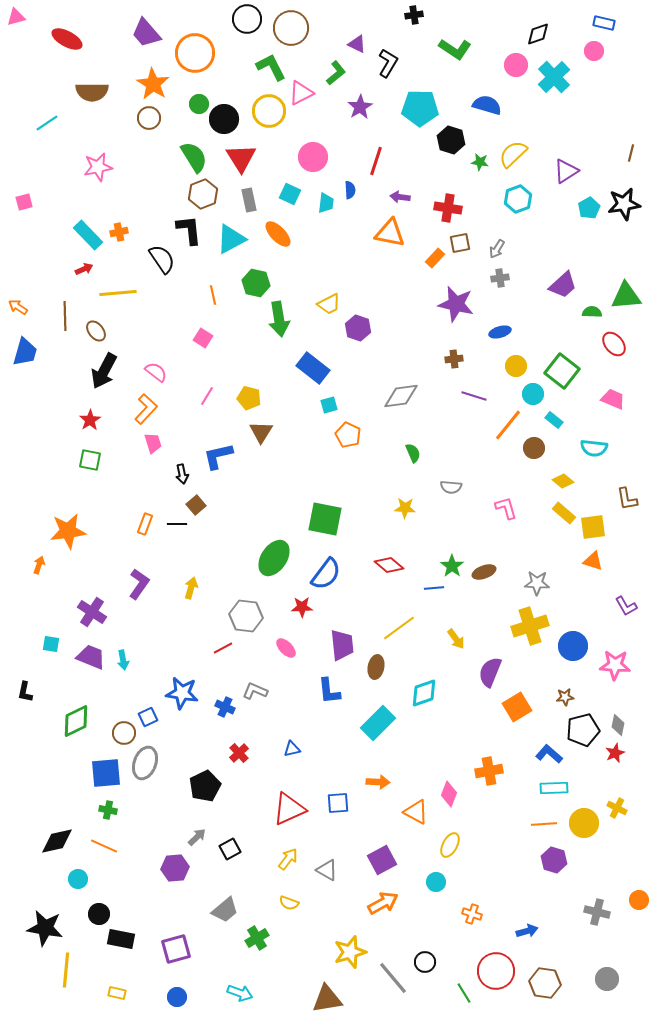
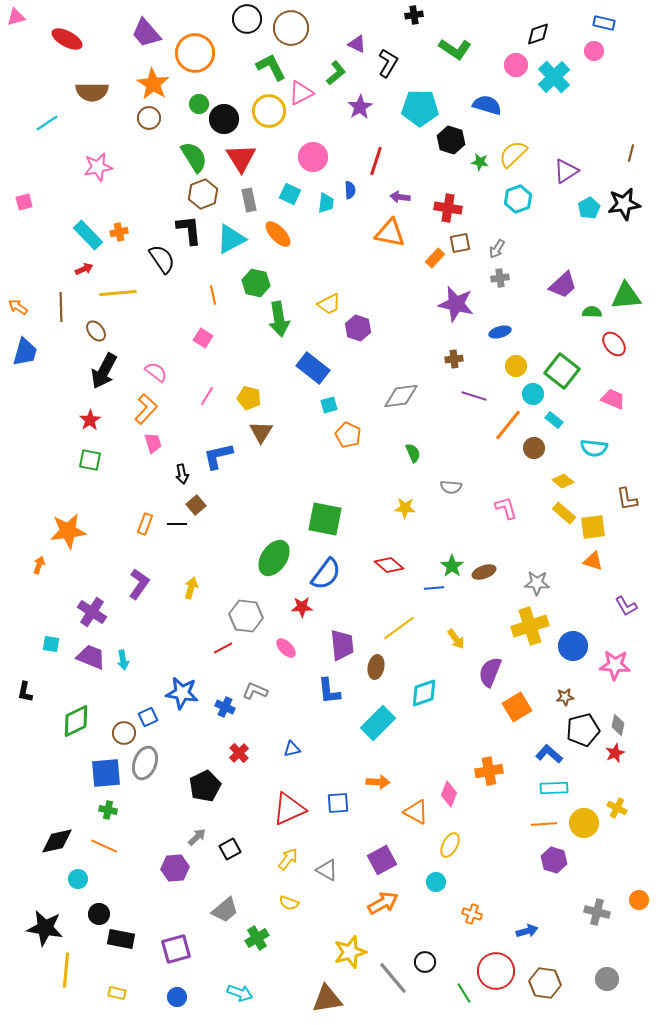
brown line at (65, 316): moved 4 px left, 9 px up
